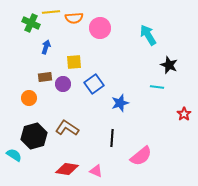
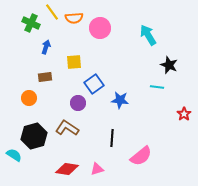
yellow line: moved 1 px right; rotated 60 degrees clockwise
purple circle: moved 15 px right, 19 px down
blue star: moved 3 px up; rotated 24 degrees clockwise
pink triangle: moved 1 px right, 2 px up; rotated 40 degrees counterclockwise
